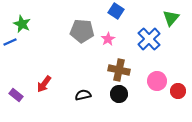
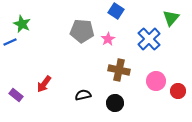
pink circle: moved 1 px left
black circle: moved 4 px left, 9 px down
